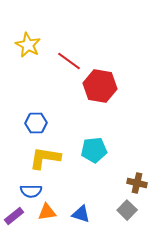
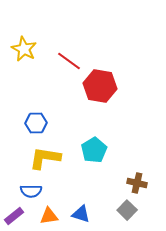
yellow star: moved 4 px left, 4 px down
cyan pentagon: rotated 25 degrees counterclockwise
orange triangle: moved 2 px right, 4 px down
